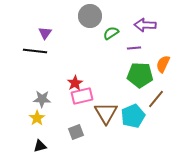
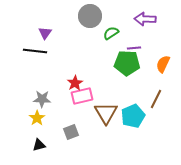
purple arrow: moved 6 px up
green pentagon: moved 13 px left, 12 px up
brown line: rotated 12 degrees counterclockwise
gray square: moved 5 px left
black triangle: moved 1 px left, 1 px up
